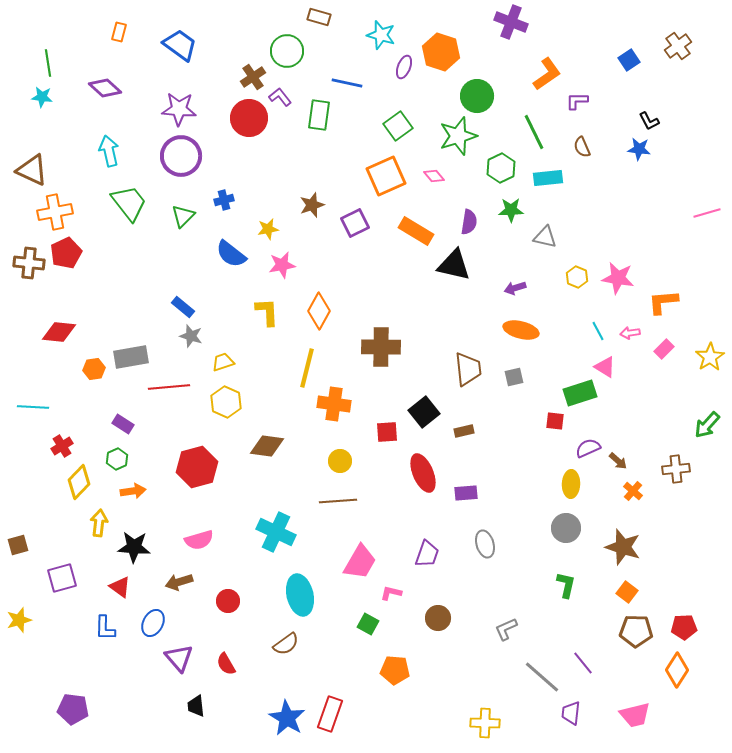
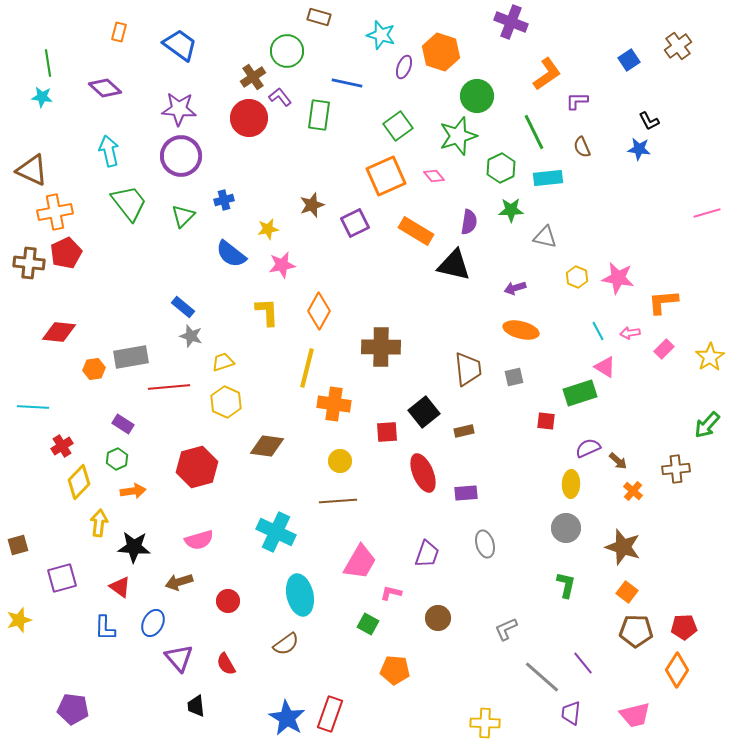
red square at (555, 421): moved 9 px left
